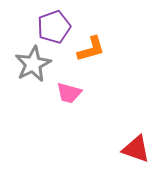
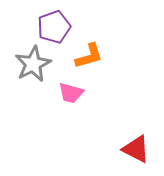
orange L-shape: moved 2 px left, 7 px down
pink trapezoid: moved 2 px right
red triangle: rotated 8 degrees clockwise
